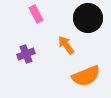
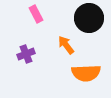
black circle: moved 1 px right
orange semicircle: moved 3 px up; rotated 20 degrees clockwise
